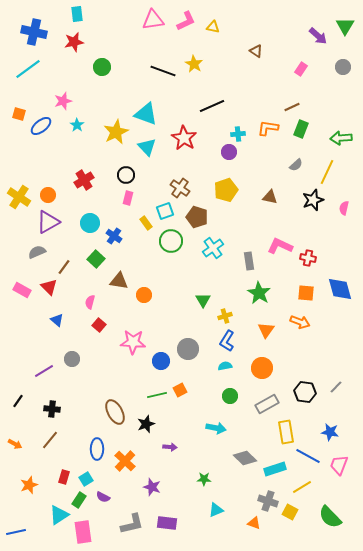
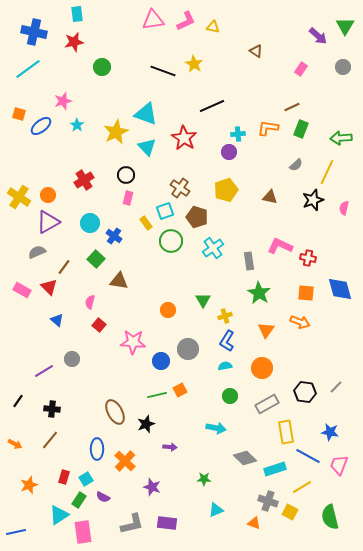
orange circle at (144, 295): moved 24 px right, 15 px down
green semicircle at (330, 517): rotated 30 degrees clockwise
